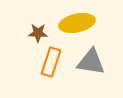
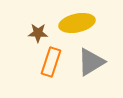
gray triangle: rotated 40 degrees counterclockwise
